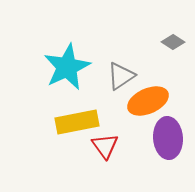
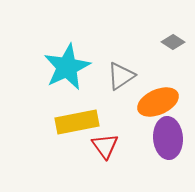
orange ellipse: moved 10 px right, 1 px down
